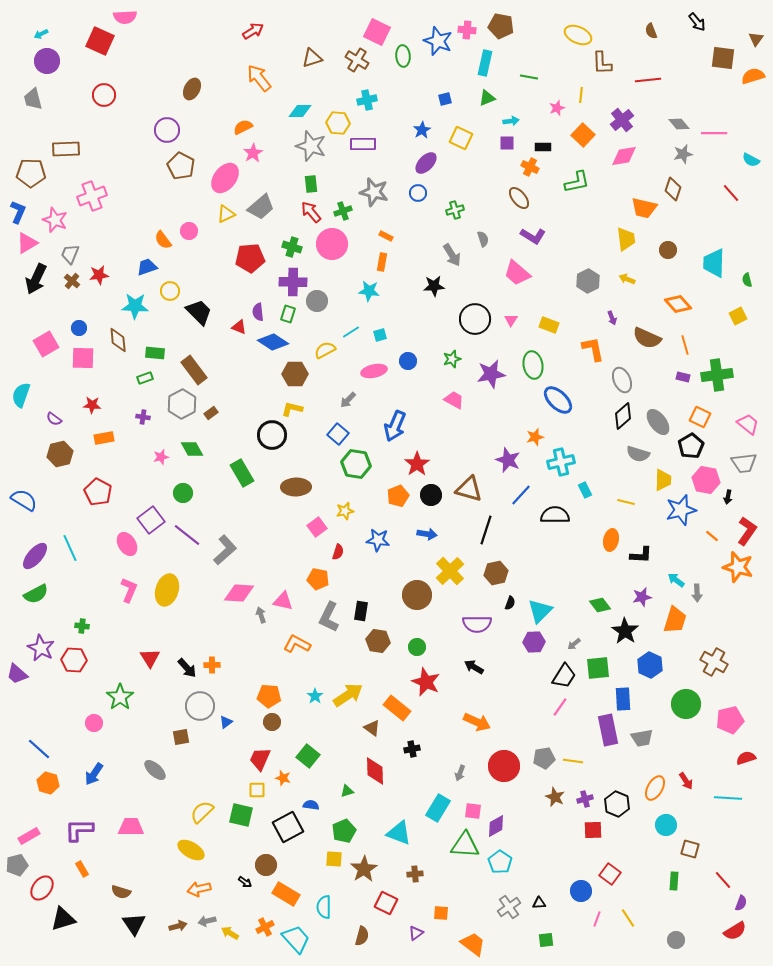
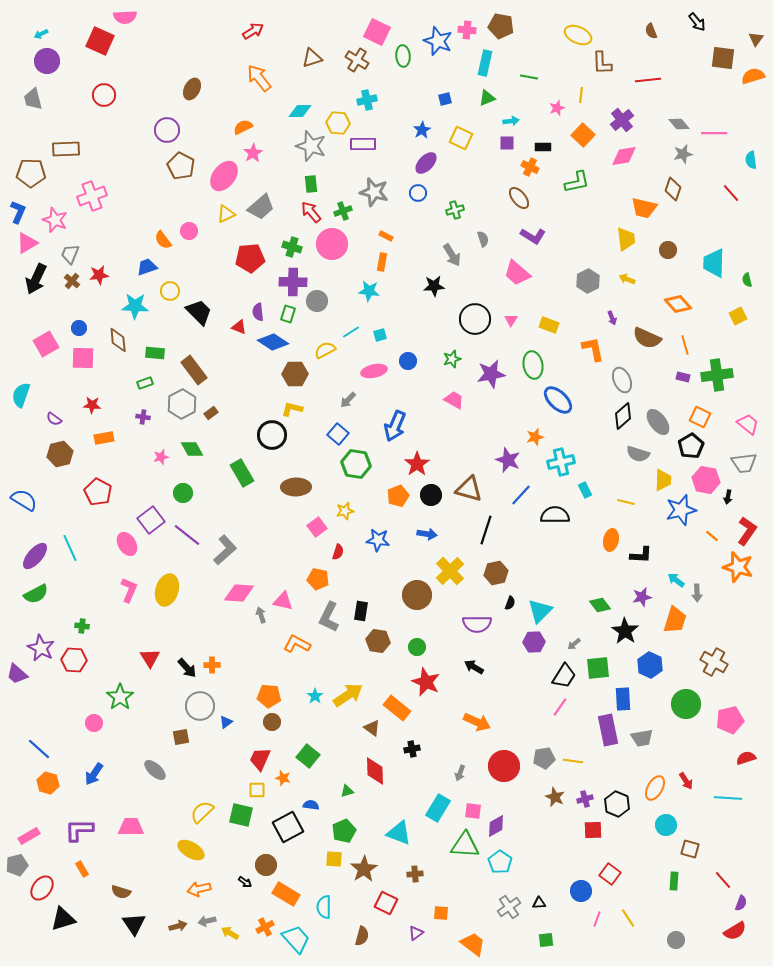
cyan semicircle at (751, 160): rotated 54 degrees clockwise
pink ellipse at (225, 178): moved 1 px left, 2 px up
green rectangle at (145, 378): moved 5 px down
